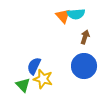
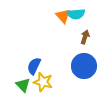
yellow star: moved 3 px down
